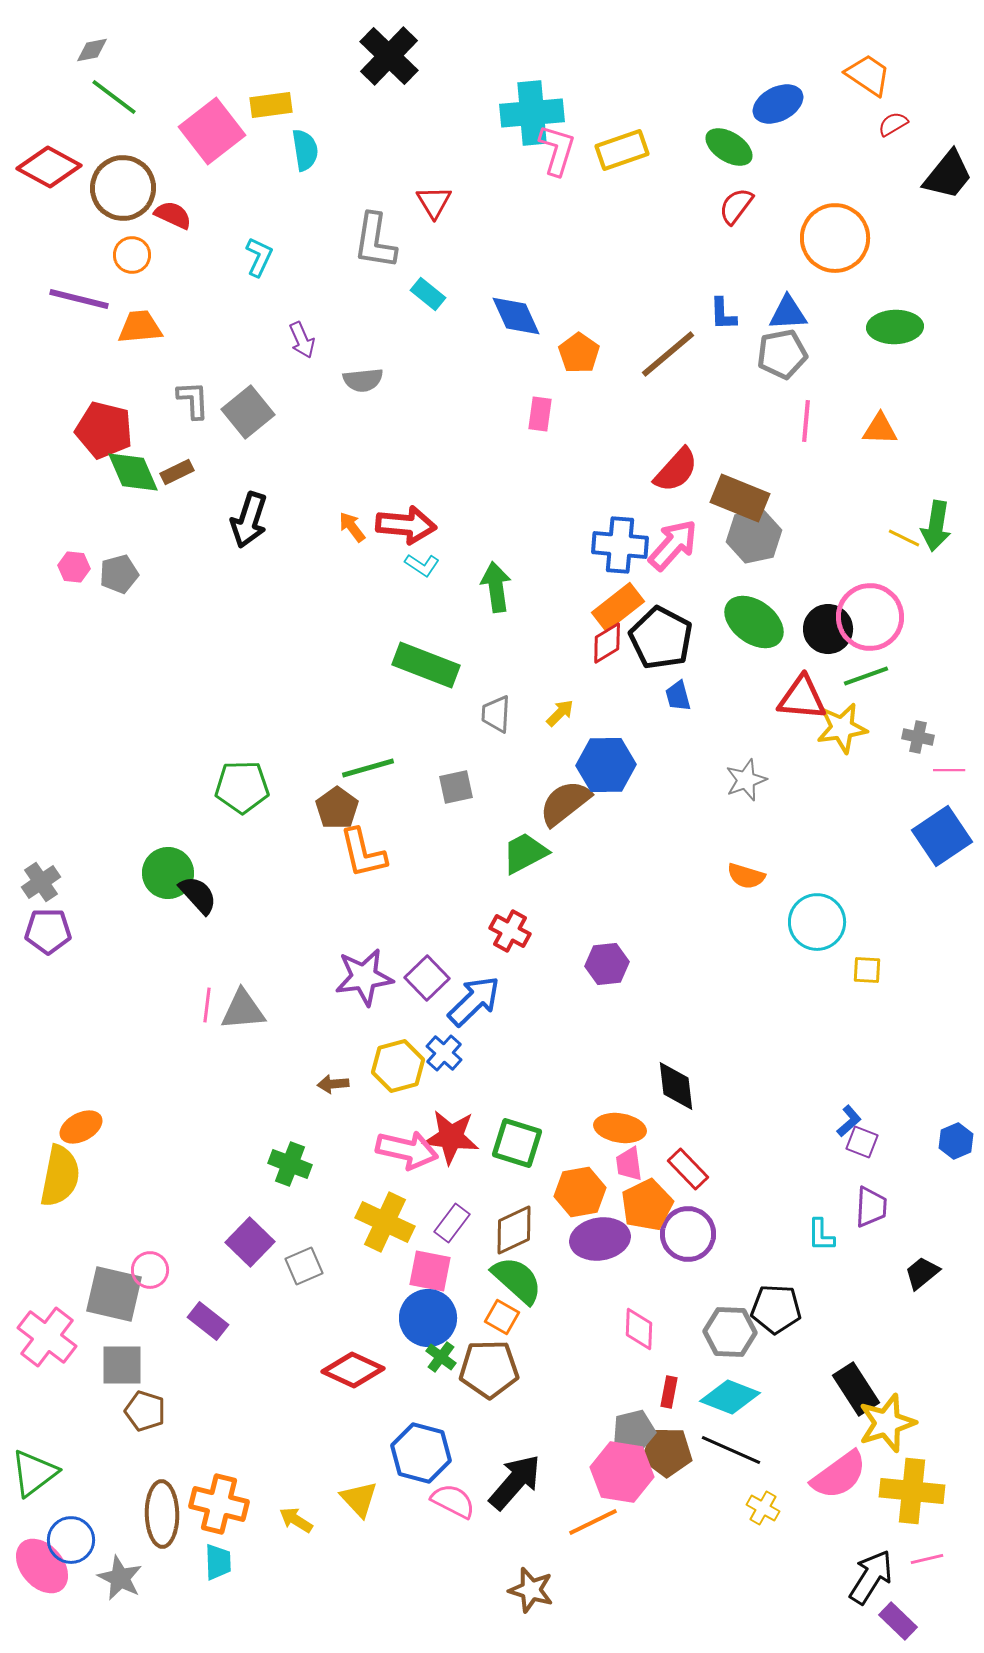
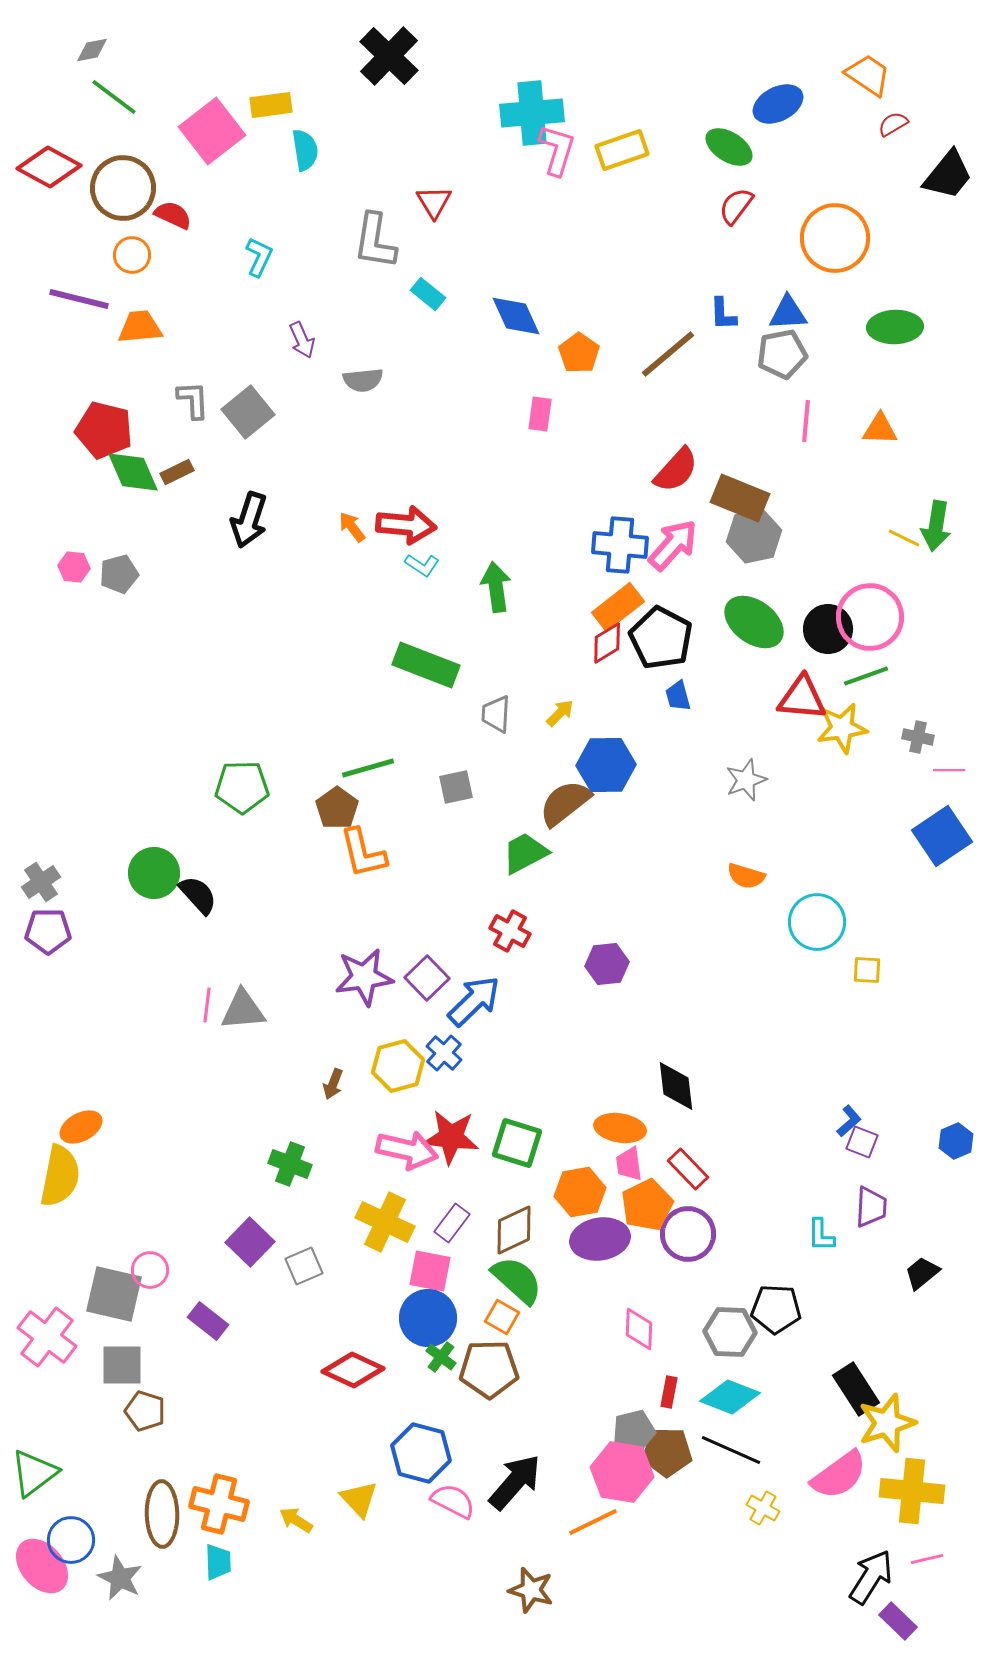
green circle at (168, 873): moved 14 px left
brown arrow at (333, 1084): rotated 64 degrees counterclockwise
